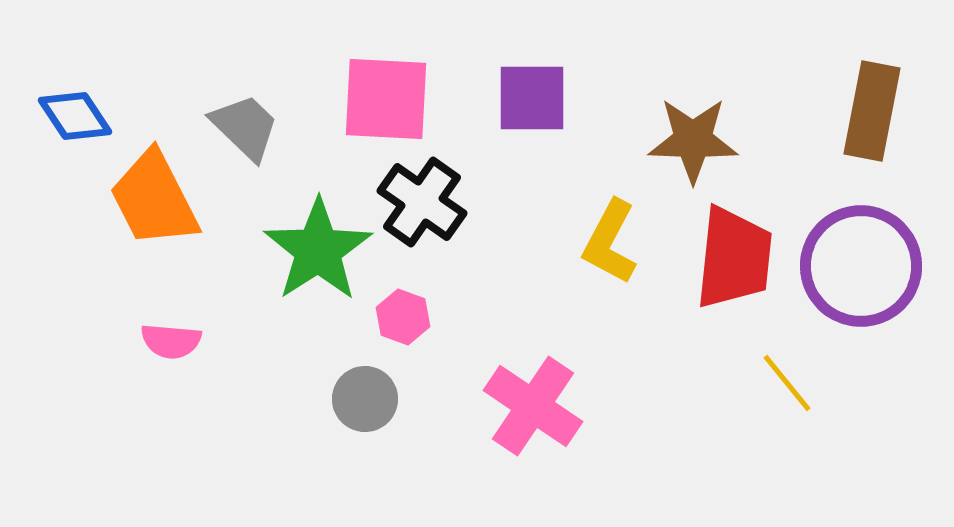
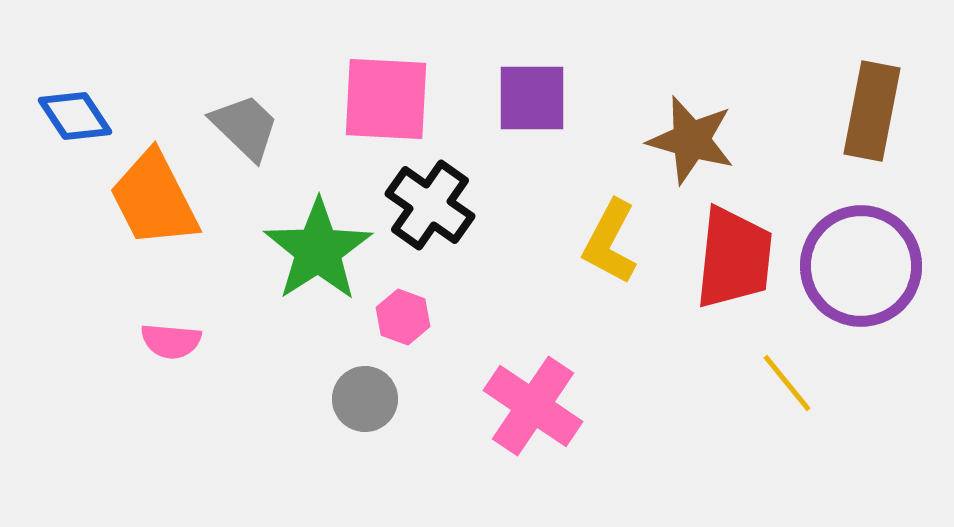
brown star: moved 2 px left; rotated 14 degrees clockwise
black cross: moved 8 px right, 3 px down
